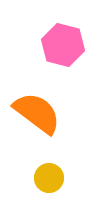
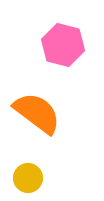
yellow circle: moved 21 px left
